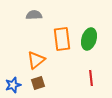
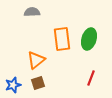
gray semicircle: moved 2 px left, 3 px up
red line: rotated 28 degrees clockwise
